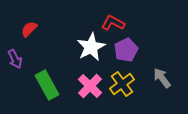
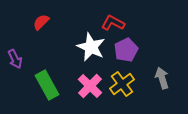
red semicircle: moved 12 px right, 7 px up
white star: rotated 20 degrees counterclockwise
gray arrow: rotated 20 degrees clockwise
